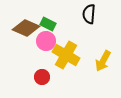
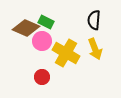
black semicircle: moved 5 px right, 6 px down
green rectangle: moved 2 px left, 2 px up
pink circle: moved 4 px left
yellow cross: moved 2 px up
yellow arrow: moved 8 px left, 12 px up; rotated 50 degrees counterclockwise
